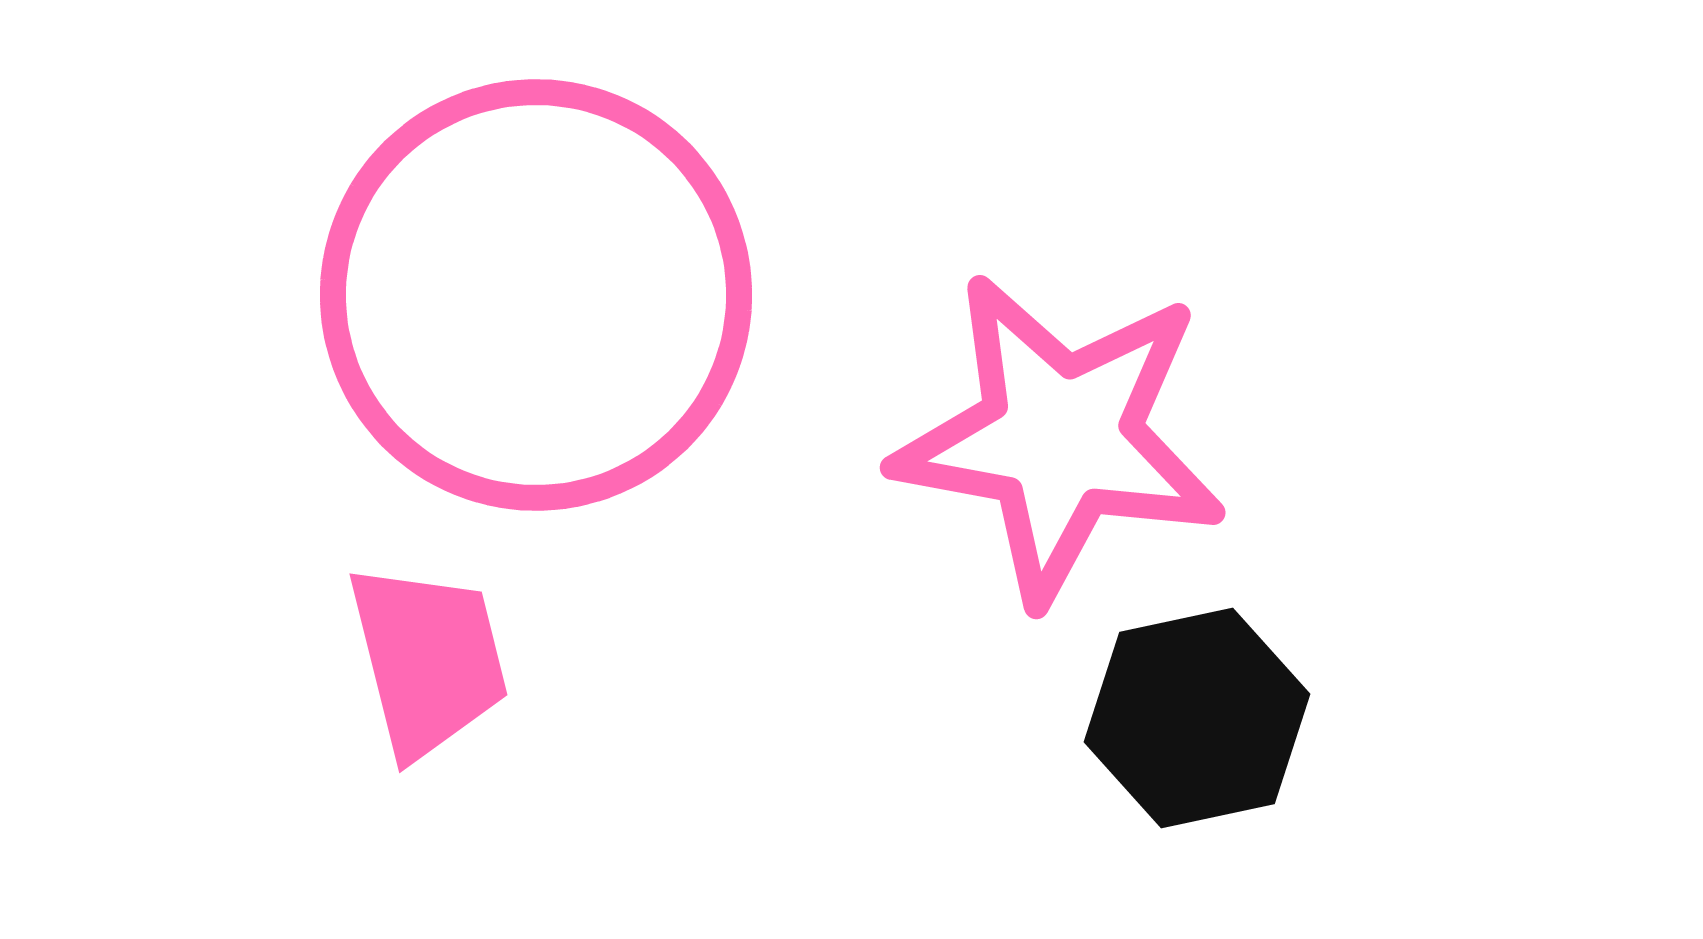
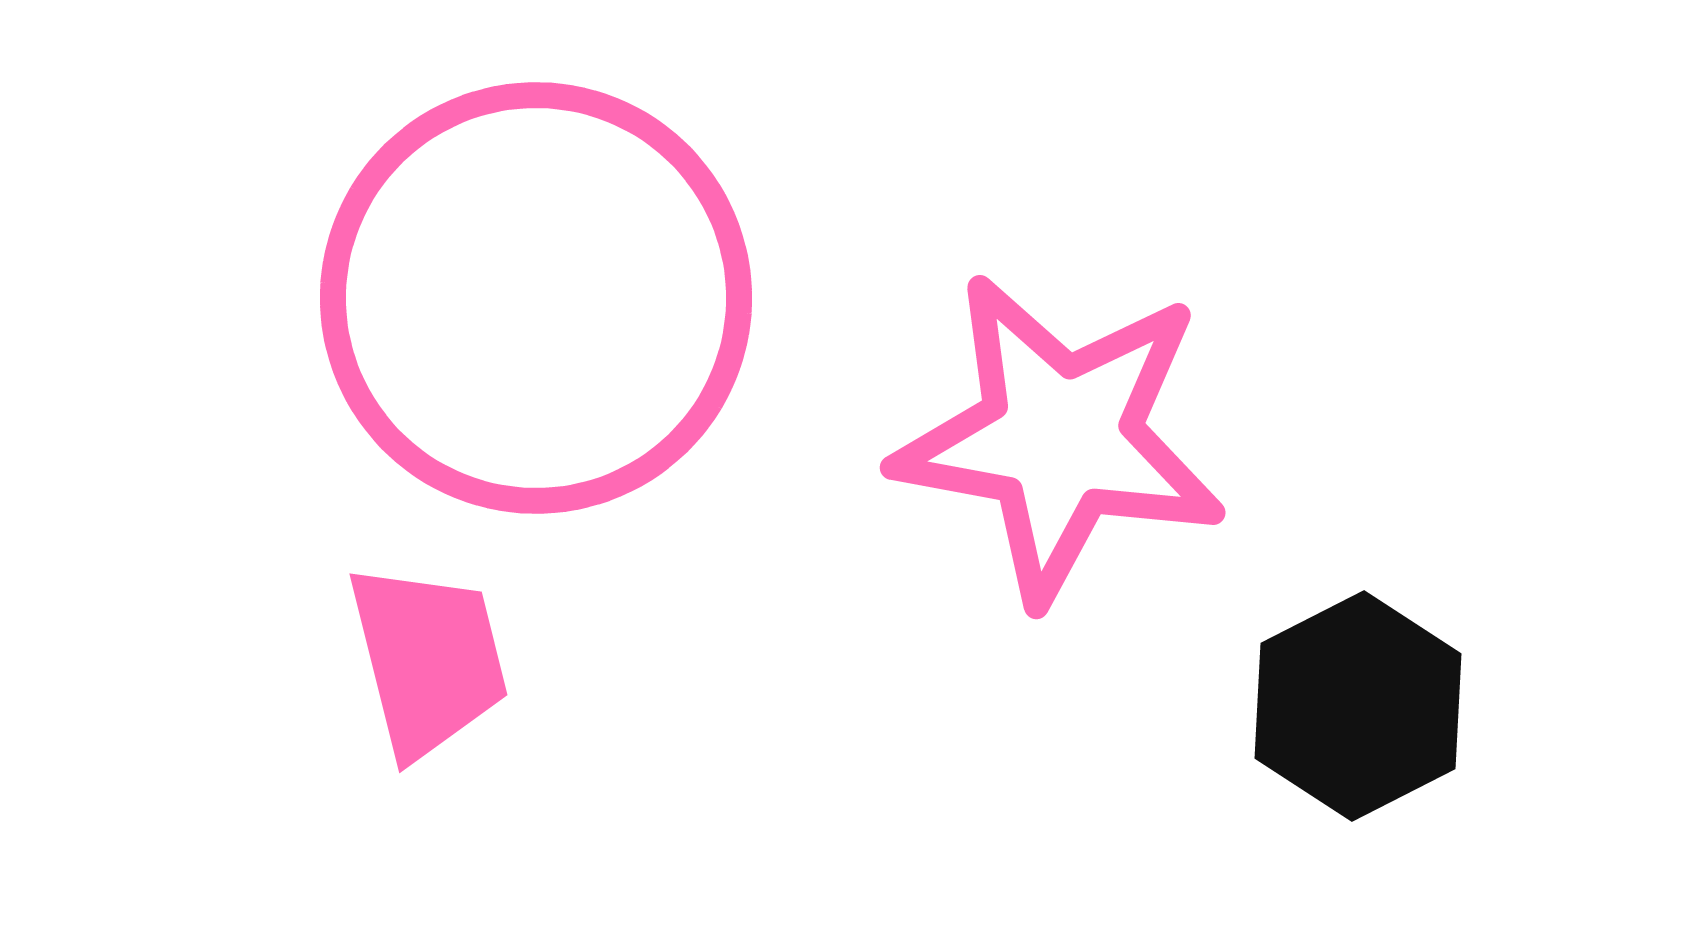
pink circle: moved 3 px down
black hexagon: moved 161 px right, 12 px up; rotated 15 degrees counterclockwise
